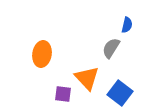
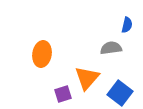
gray semicircle: rotated 50 degrees clockwise
orange triangle: rotated 24 degrees clockwise
purple square: rotated 24 degrees counterclockwise
